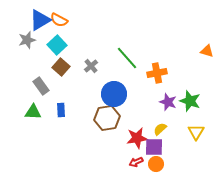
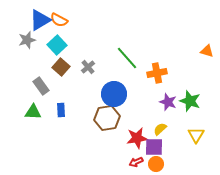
gray cross: moved 3 px left, 1 px down
yellow triangle: moved 3 px down
